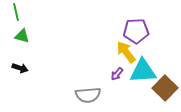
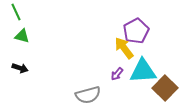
green line: rotated 12 degrees counterclockwise
purple pentagon: rotated 25 degrees counterclockwise
yellow arrow: moved 2 px left, 4 px up
gray semicircle: rotated 10 degrees counterclockwise
